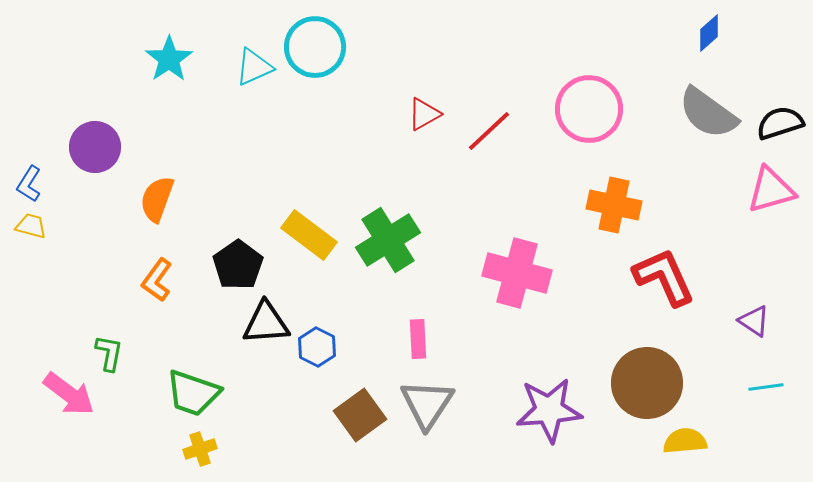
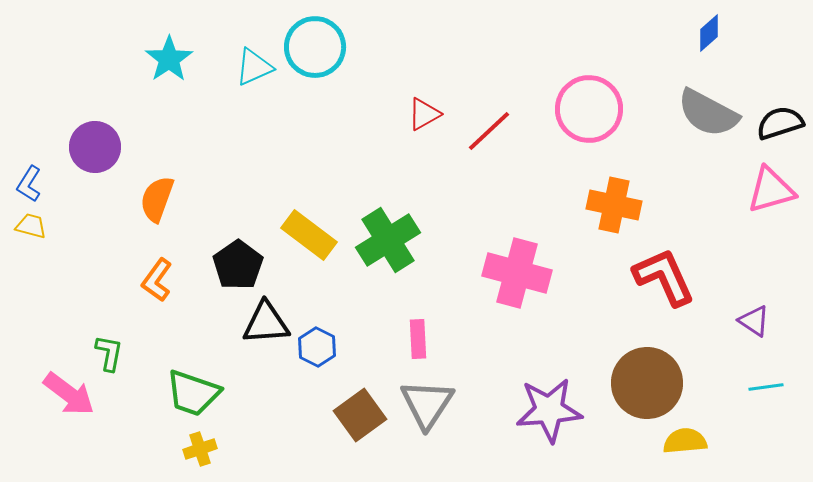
gray semicircle: rotated 8 degrees counterclockwise
